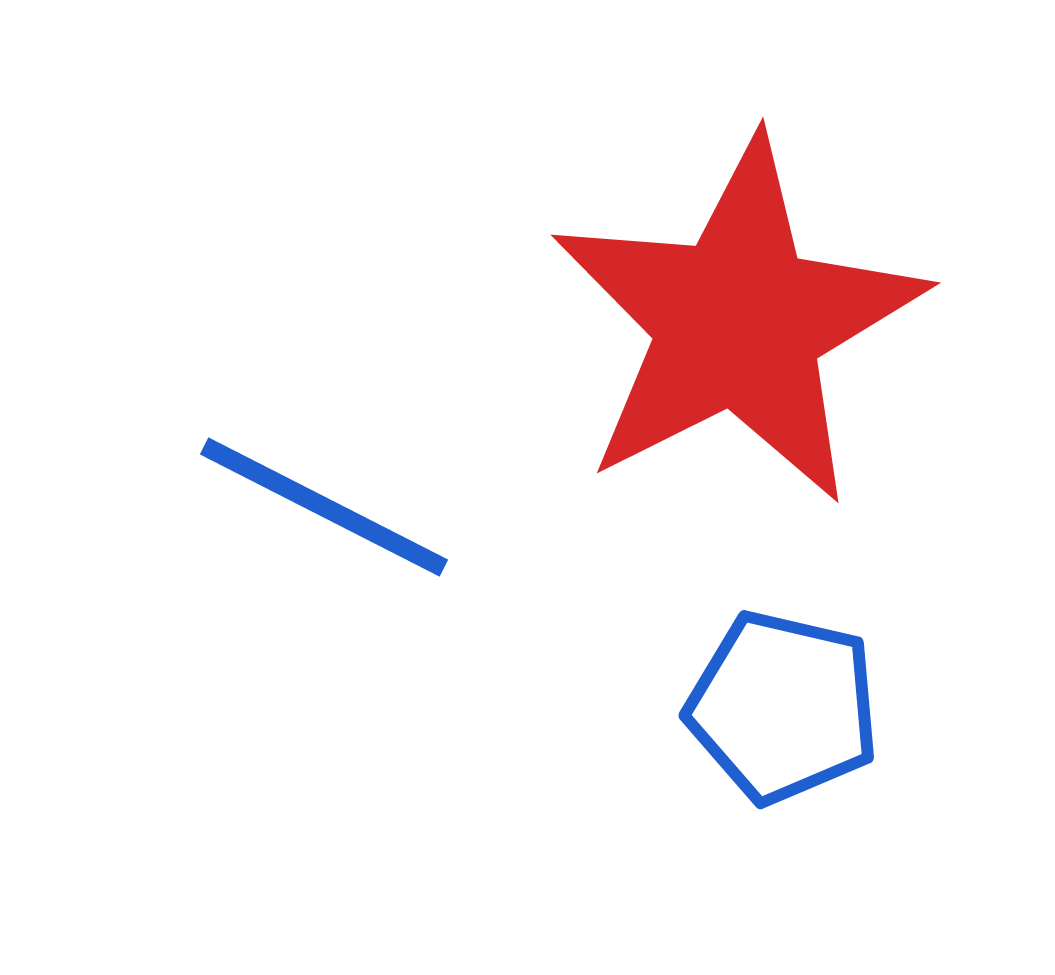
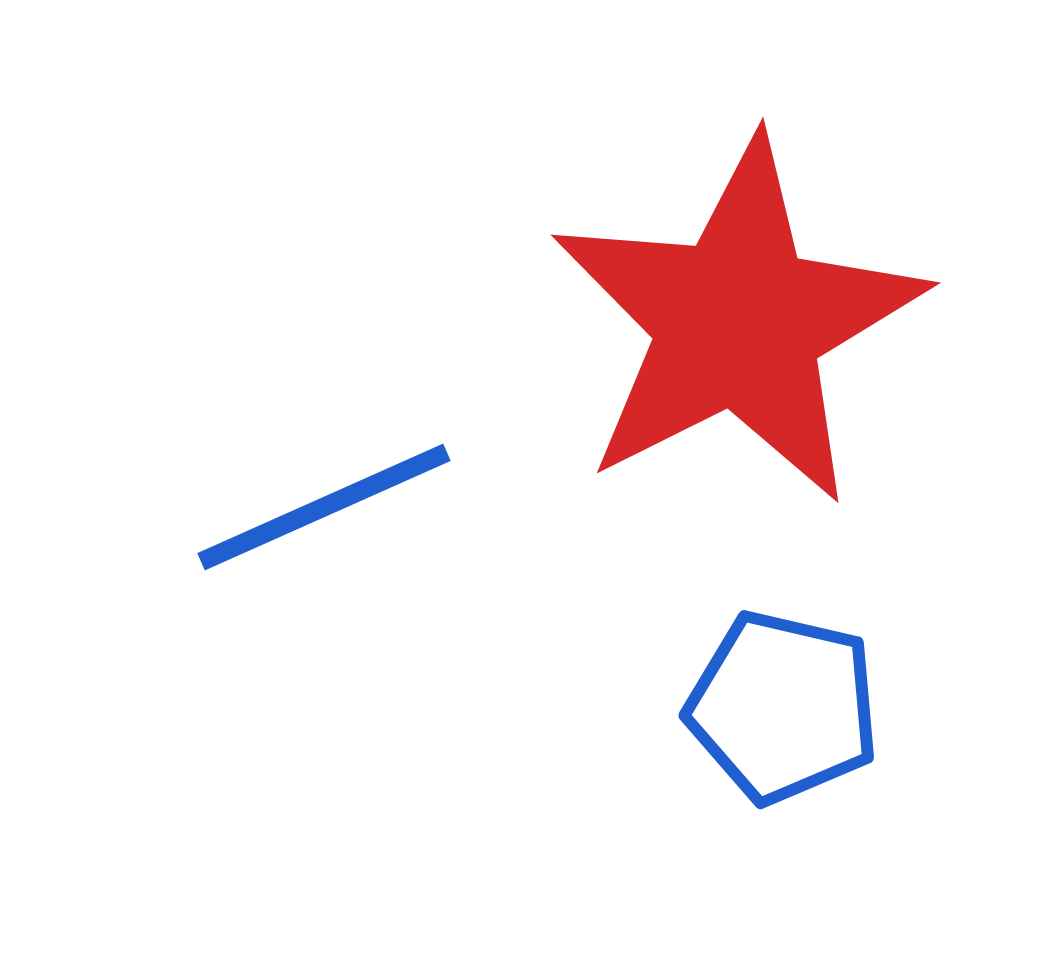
blue line: rotated 51 degrees counterclockwise
